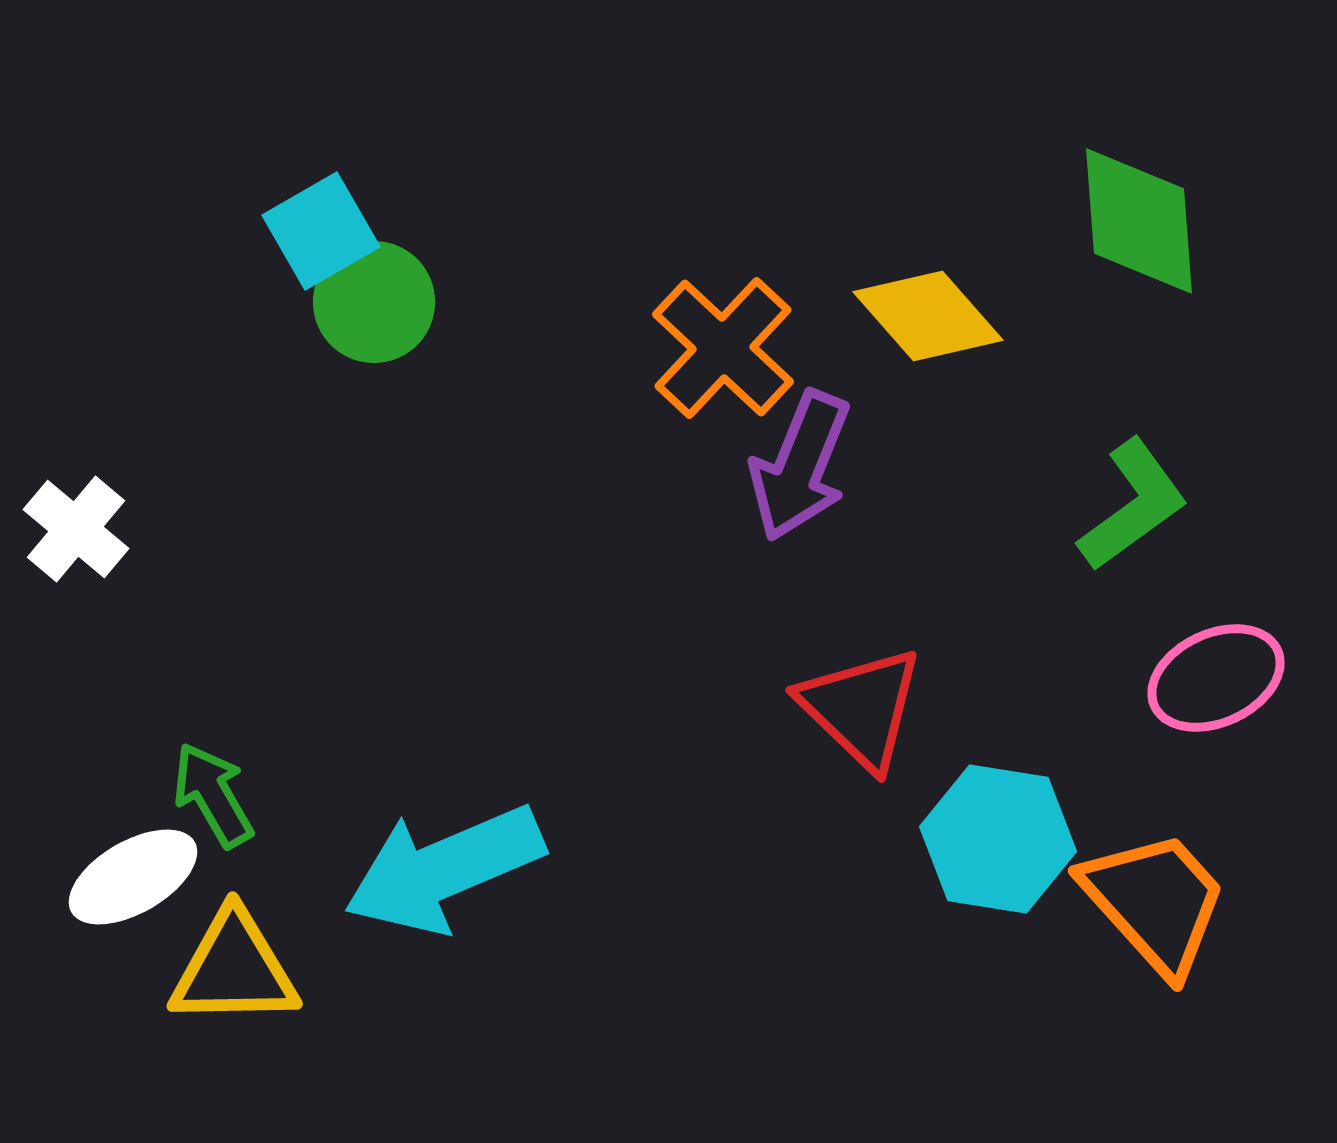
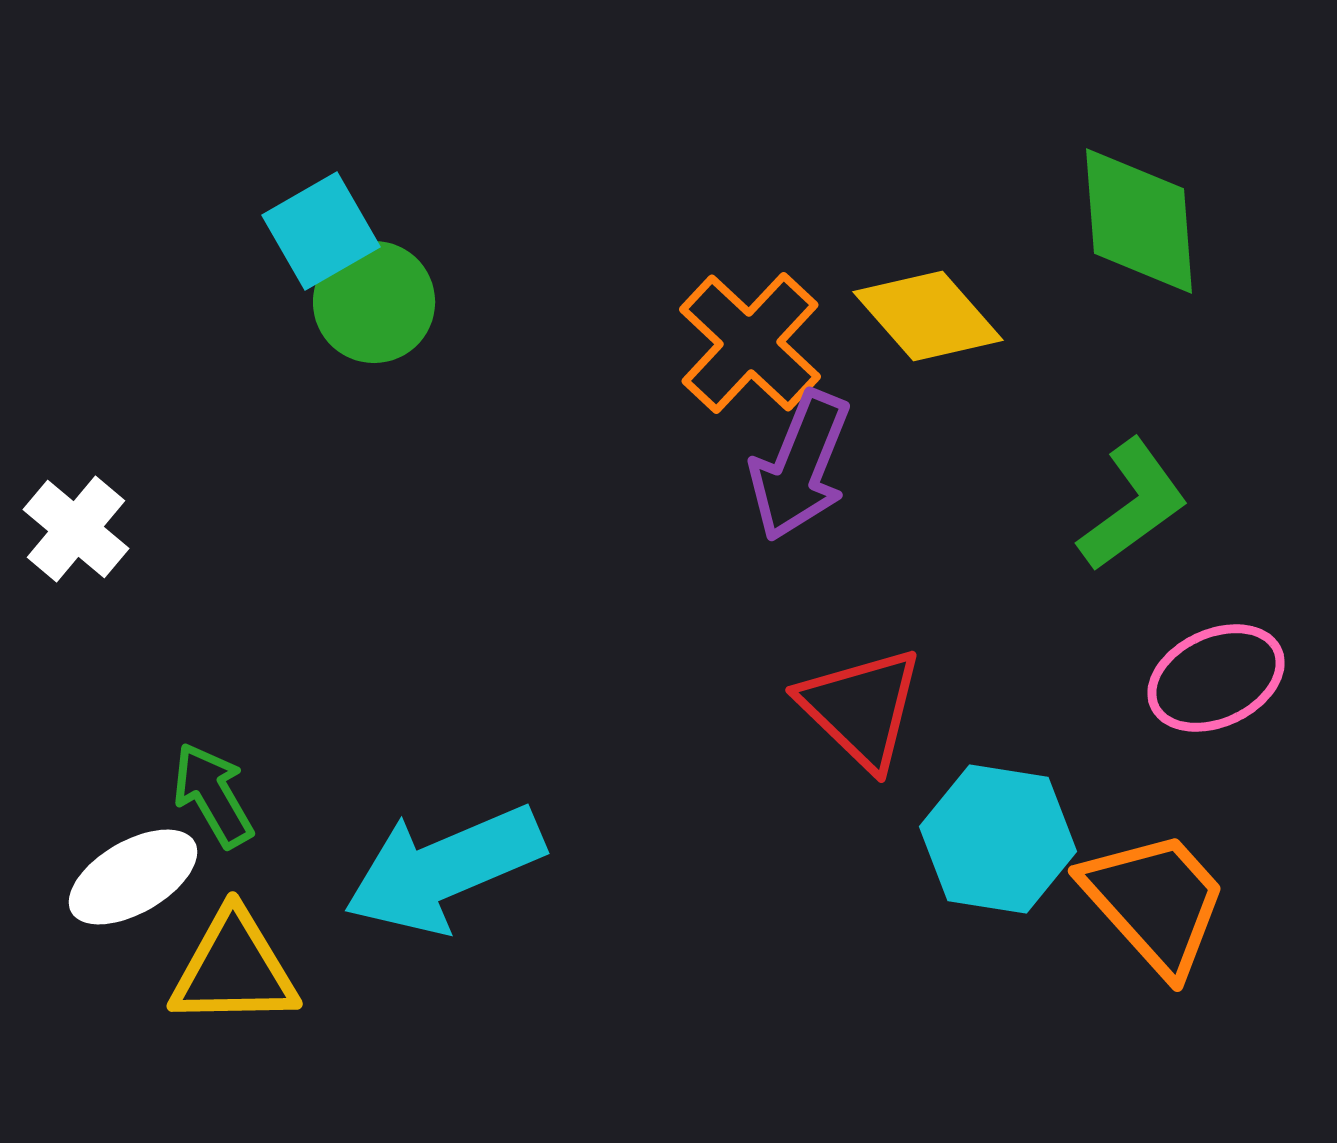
orange cross: moved 27 px right, 5 px up
